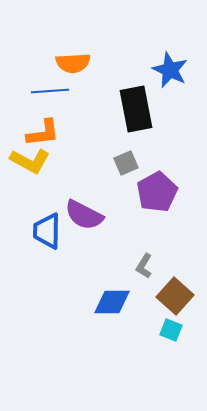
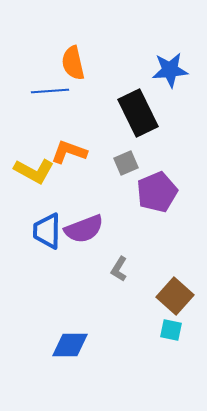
orange semicircle: rotated 80 degrees clockwise
blue star: rotated 30 degrees counterclockwise
black rectangle: moved 2 px right, 4 px down; rotated 15 degrees counterclockwise
orange L-shape: moved 26 px right, 19 px down; rotated 153 degrees counterclockwise
yellow L-shape: moved 4 px right, 10 px down
purple pentagon: rotated 6 degrees clockwise
purple semicircle: moved 14 px down; rotated 48 degrees counterclockwise
gray L-shape: moved 25 px left, 3 px down
blue diamond: moved 42 px left, 43 px down
cyan square: rotated 10 degrees counterclockwise
